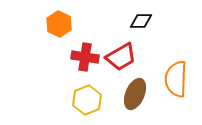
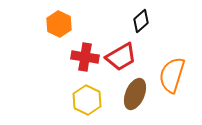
black diamond: rotated 40 degrees counterclockwise
orange semicircle: moved 4 px left, 4 px up; rotated 15 degrees clockwise
yellow hexagon: rotated 12 degrees counterclockwise
